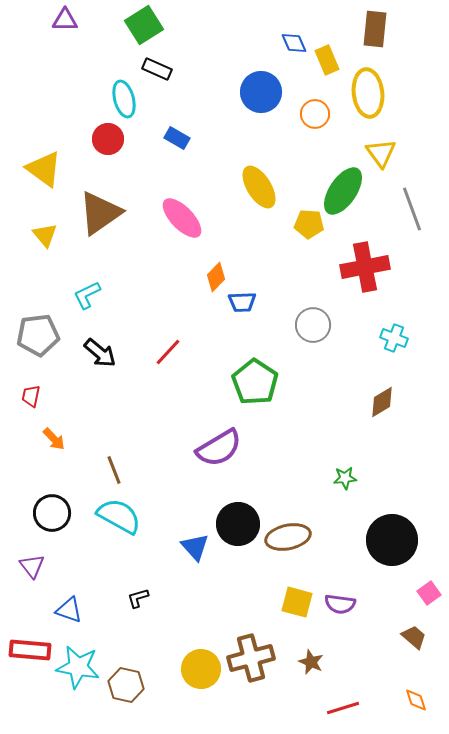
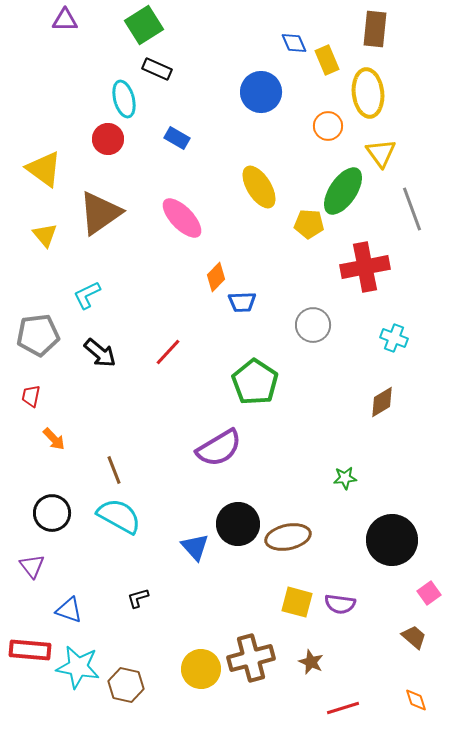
orange circle at (315, 114): moved 13 px right, 12 px down
